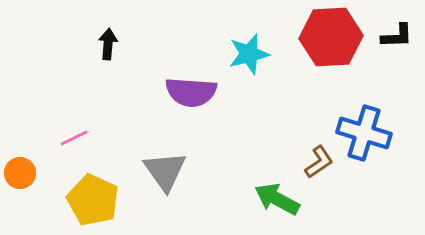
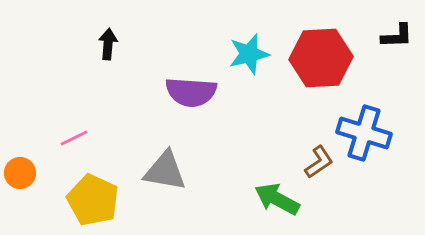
red hexagon: moved 10 px left, 21 px down
gray triangle: rotated 45 degrees counterclockwise
